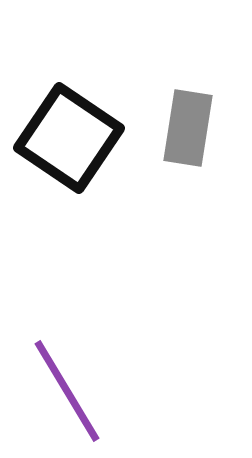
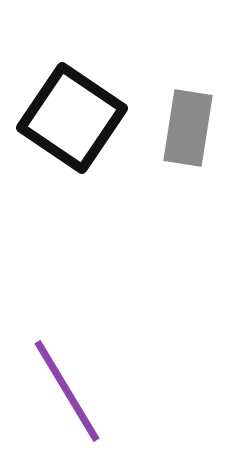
black square: moved 3 px right, 20 px up
